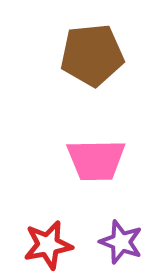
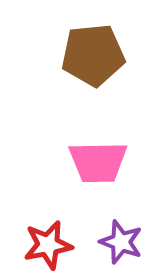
brown pentagon: moved 1 px right
pink trapezoid: moved 2 px right, 2 px down
